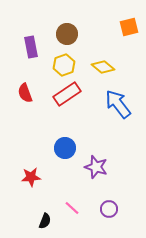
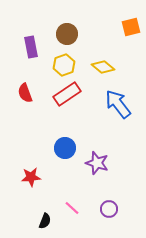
orange square: moved 2 px right
purple star: moved 1 px right, 4 px up
